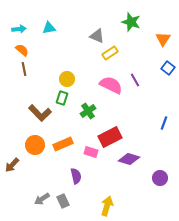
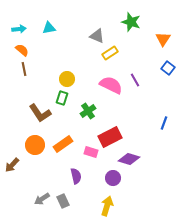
brown L-shape: rotated 10 degrees clockwise
orange rectangle: rotated 12 degrees counterclockwise
purple circle: moved 47 px left
